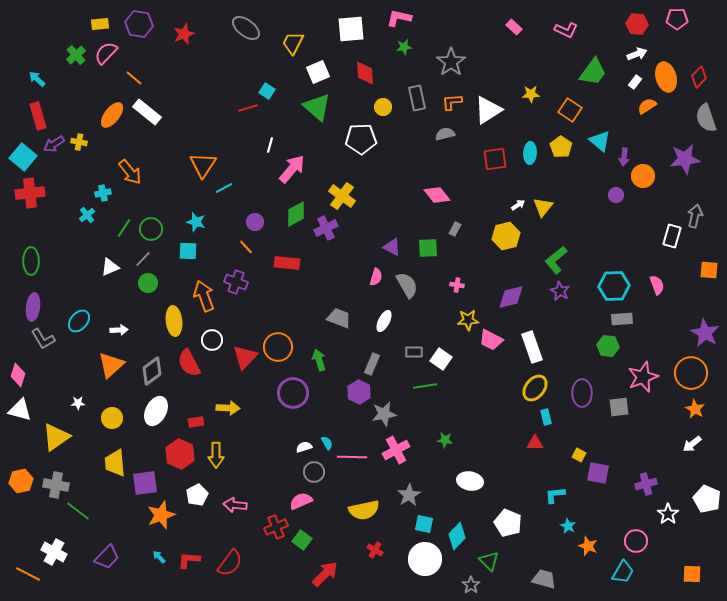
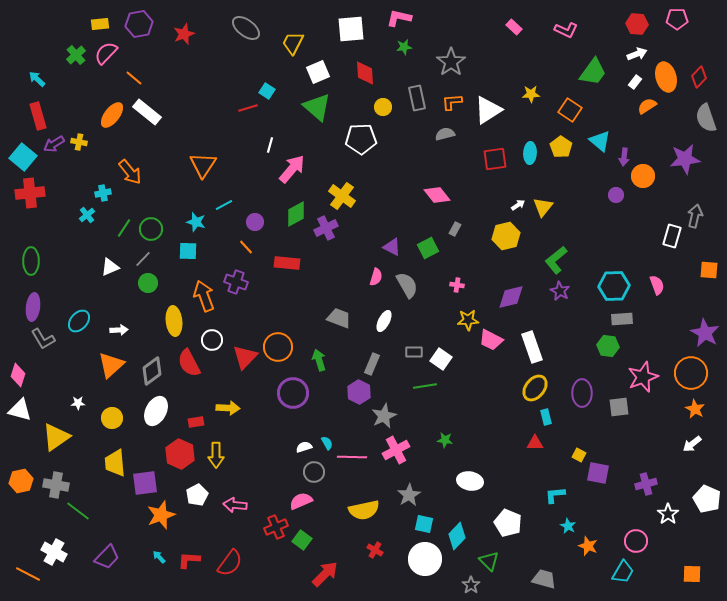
purple hexagon at (139, 24): rotated 20 degrees counterclockwise
cyan line at (224, 188): moved 17 px down
green square at (428, 248): rotated 25 degrees counterclockwise
gray star at (384, 414): moved 2 px down; rotated 15 degrees counterclockwise
